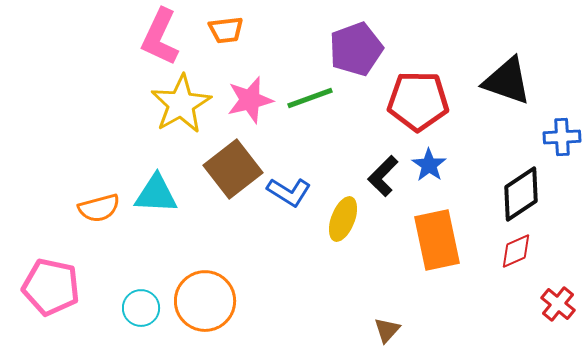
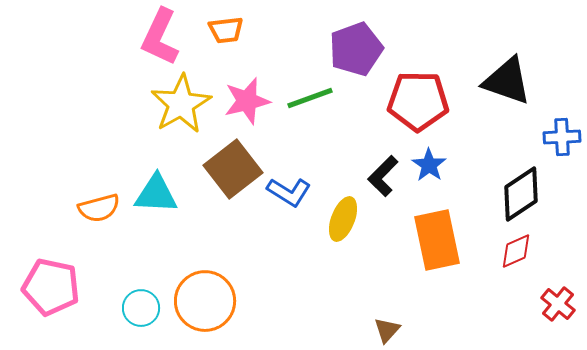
pink star: moved 3 px left, 1 px down
